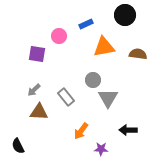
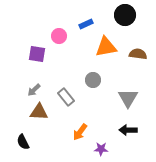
orange triangle: moved 2 px right
gray triangle: moved 20 px right
orange arrow: moved 1 px left, 1 px down
black semicircle: moved 5 px right, 4 px up
